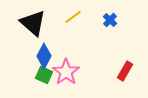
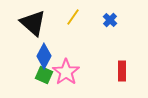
yellow line: rotated 18 degrees counterclockwise
red rectangle: moved 3 px left; rotated 30 degrees counterclockwise
